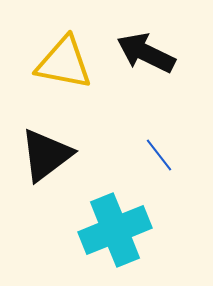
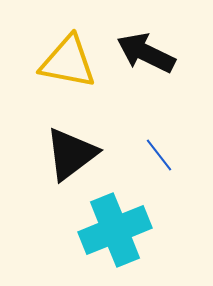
yellow triangle: moved 4 px right, 1 px up
black triangle: moved 25 px right, 1 px up
